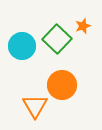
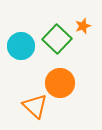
cyan circle: moved 1 px left
orange circle: moved 2 px left, 2 px up
orange triangle: rotated 16 degrees counterclockwise
